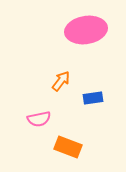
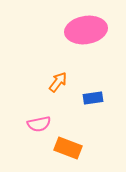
orange arrow: moved 3 px left, 1 px down
pink semicircle: moved 5 px down
orange rectangle: moved 1 px down
